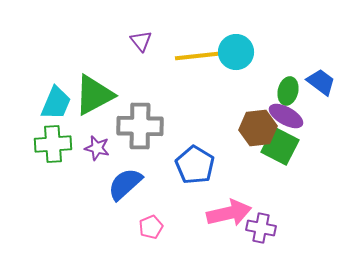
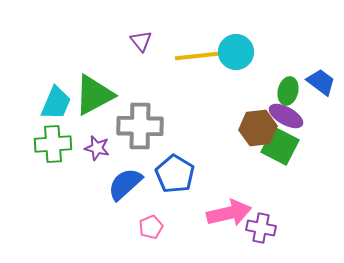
blue pentagon: moved 20 px left, 9 px down
